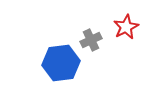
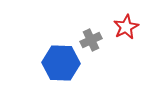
blue hexagon: rotated 9 degrees clockwise
